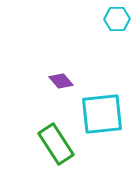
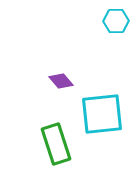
cyan hexagon: moved 1 px left, 2 px down
green rectangle: rotated 15 degrees clockwise
